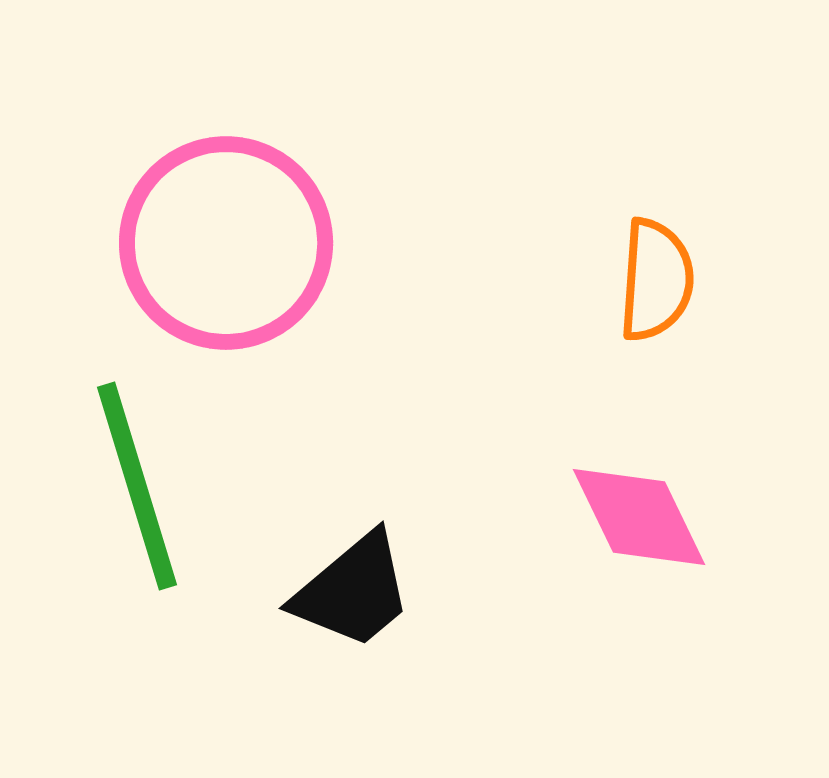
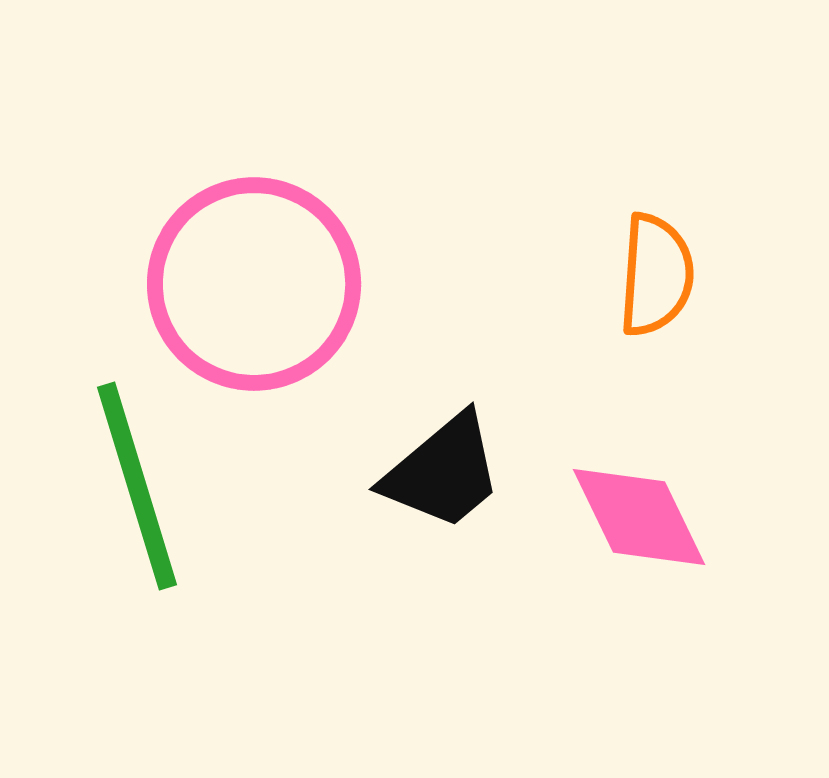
pink circle: moved 28 px right, 41 px down
orange semicircle: moved 5 px up
black trapezoid: moved 90 px right, 119 px up
